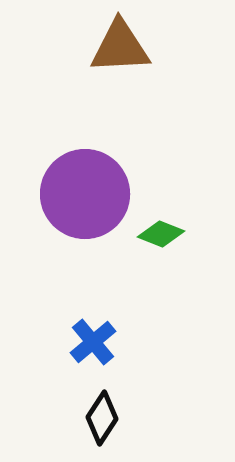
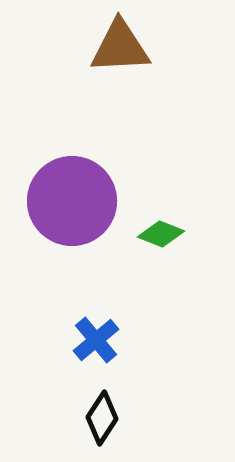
purple circle: moved 13 px left, 7 px down
blue cross: moved 3 px right, 2 px up
